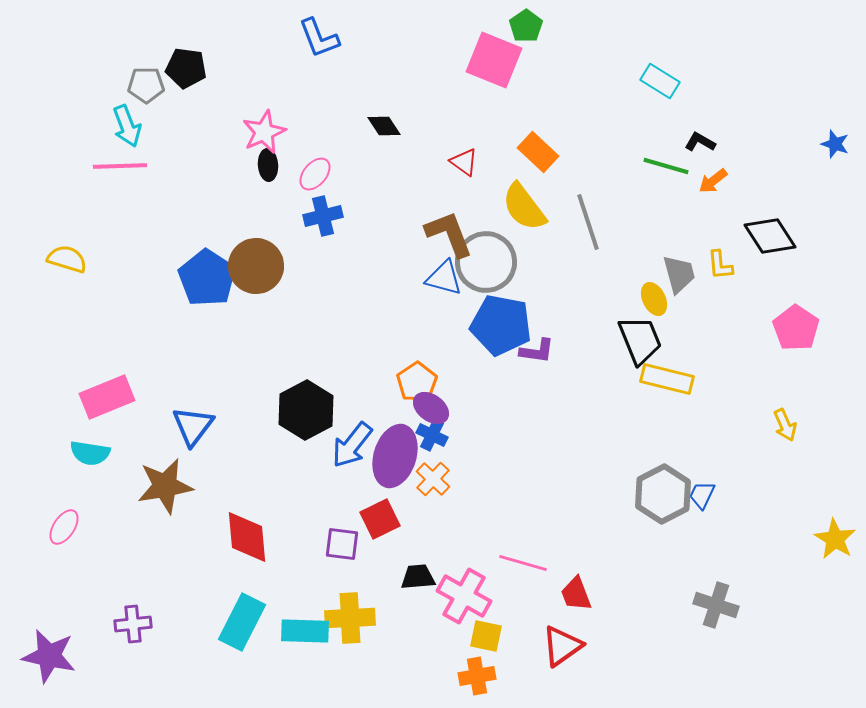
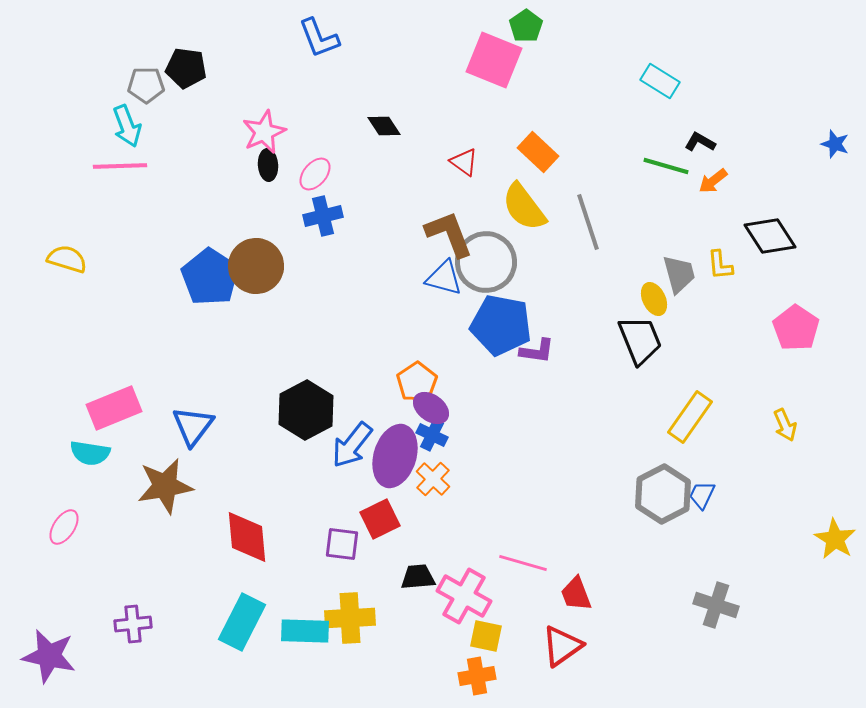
blue pentagon at (207, 278): moved 3 px right, 1 px up
yellow rectangle at (667, 379): moved 23 px right, 38 px down; rotated 69 degrees counterclockwise
pink rectangle at (107, 397): moved 7 px right, 11 px down
